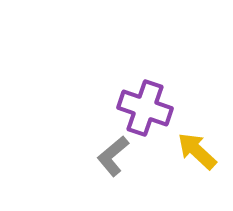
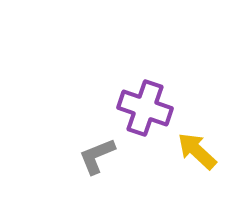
gray L-shape: moved 16 px left; rotated 18 degrees clockwise
